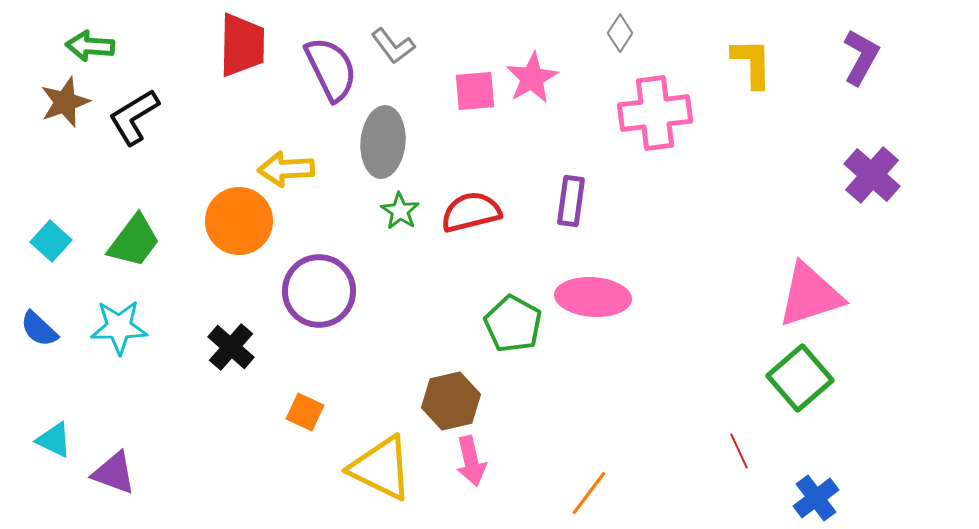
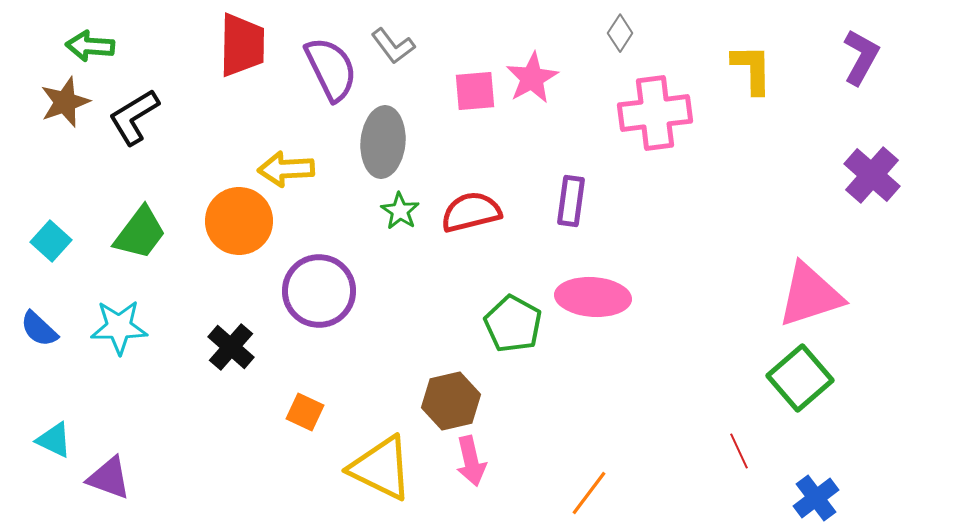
yellow L-shape: moved 6 px down
green trapezoid: moved 6 px right, 8 px up
purple triangle: moved 5 px left, 5 px down
